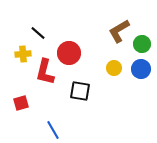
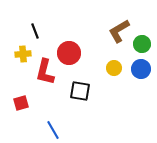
black line: moved 3 px left, 2 px up; rotated 28 degrees clockwise
